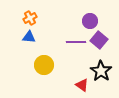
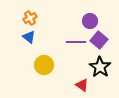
blue triangle: rotated 32 degrees clockwise
black star: moved 1 px left, 4 px up
